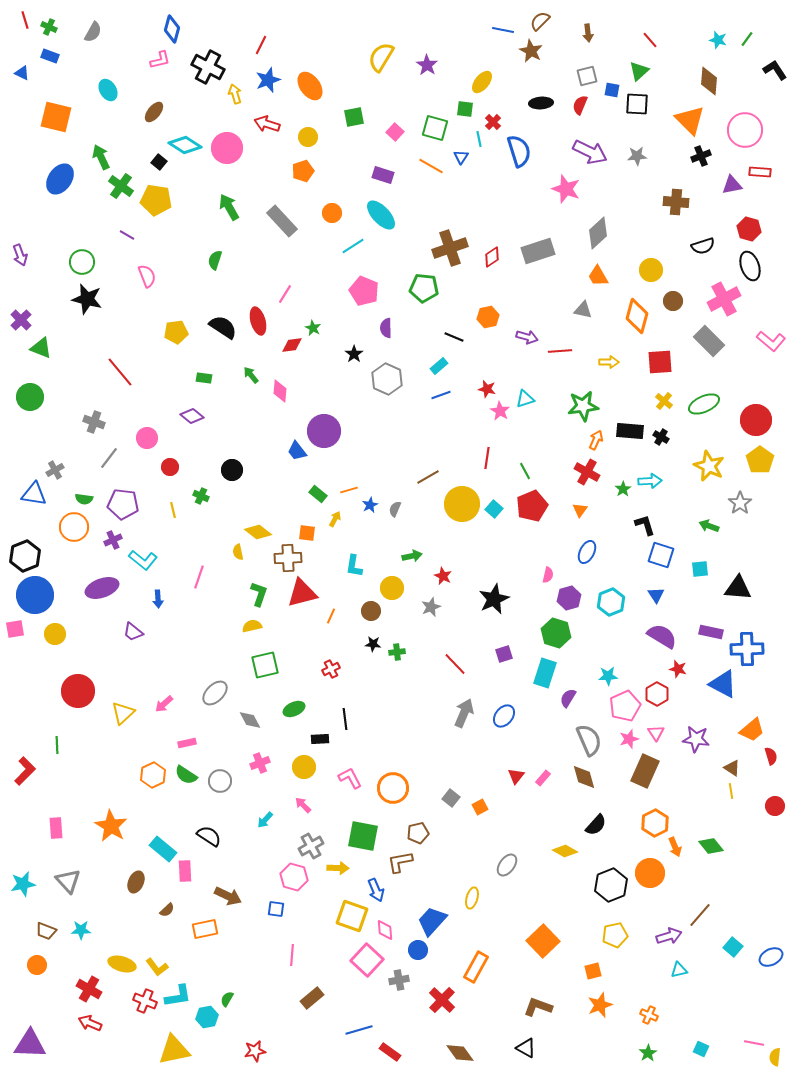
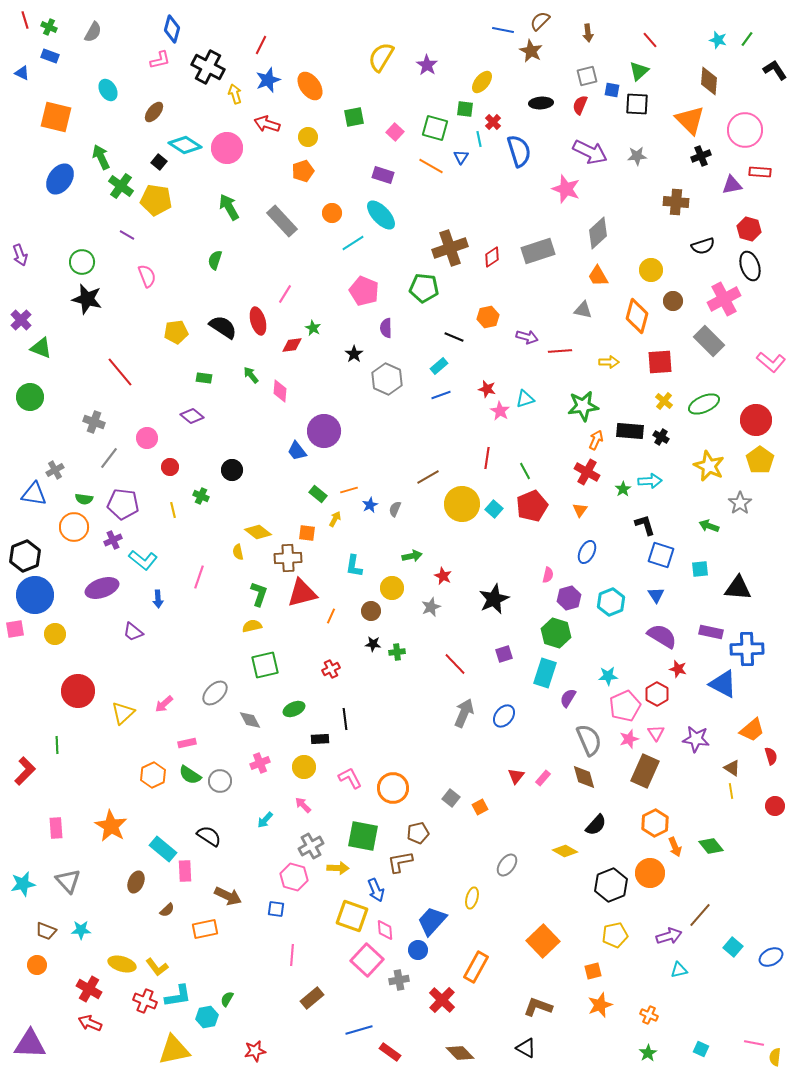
cyan line at (353, 246): moved 3 px up
pink L-shape at (771, 341): moved 21 px down
green semicircle at (186, 775): moved 4 px right
brown diamond at (460, 1053): rotated 8 degrees counterclockwise
